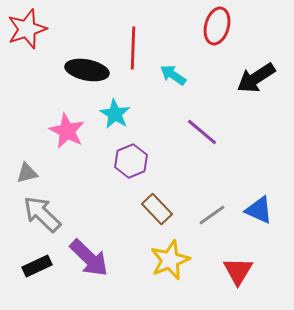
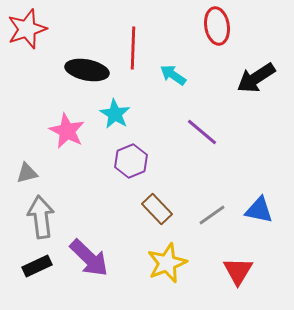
red ellipse: rotated 24 degrees counterclockwise
blue triangle: rotated 12 degrees counterclockwise
gray arrow: moved 1 px left, 3 px down; rotated 39 degrees clockwise
yellow star: moved 3 px left, 3 px down
